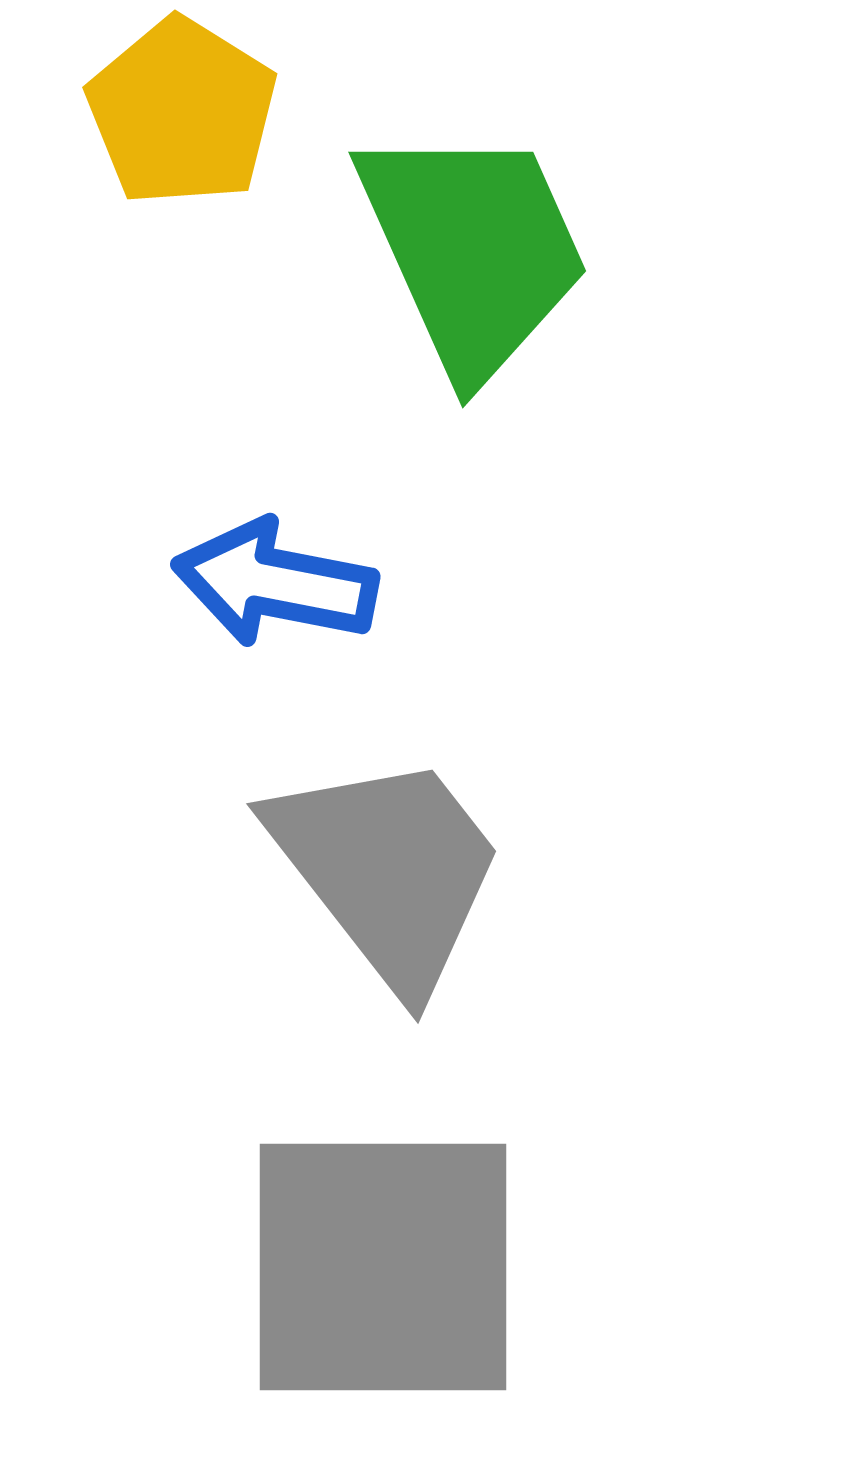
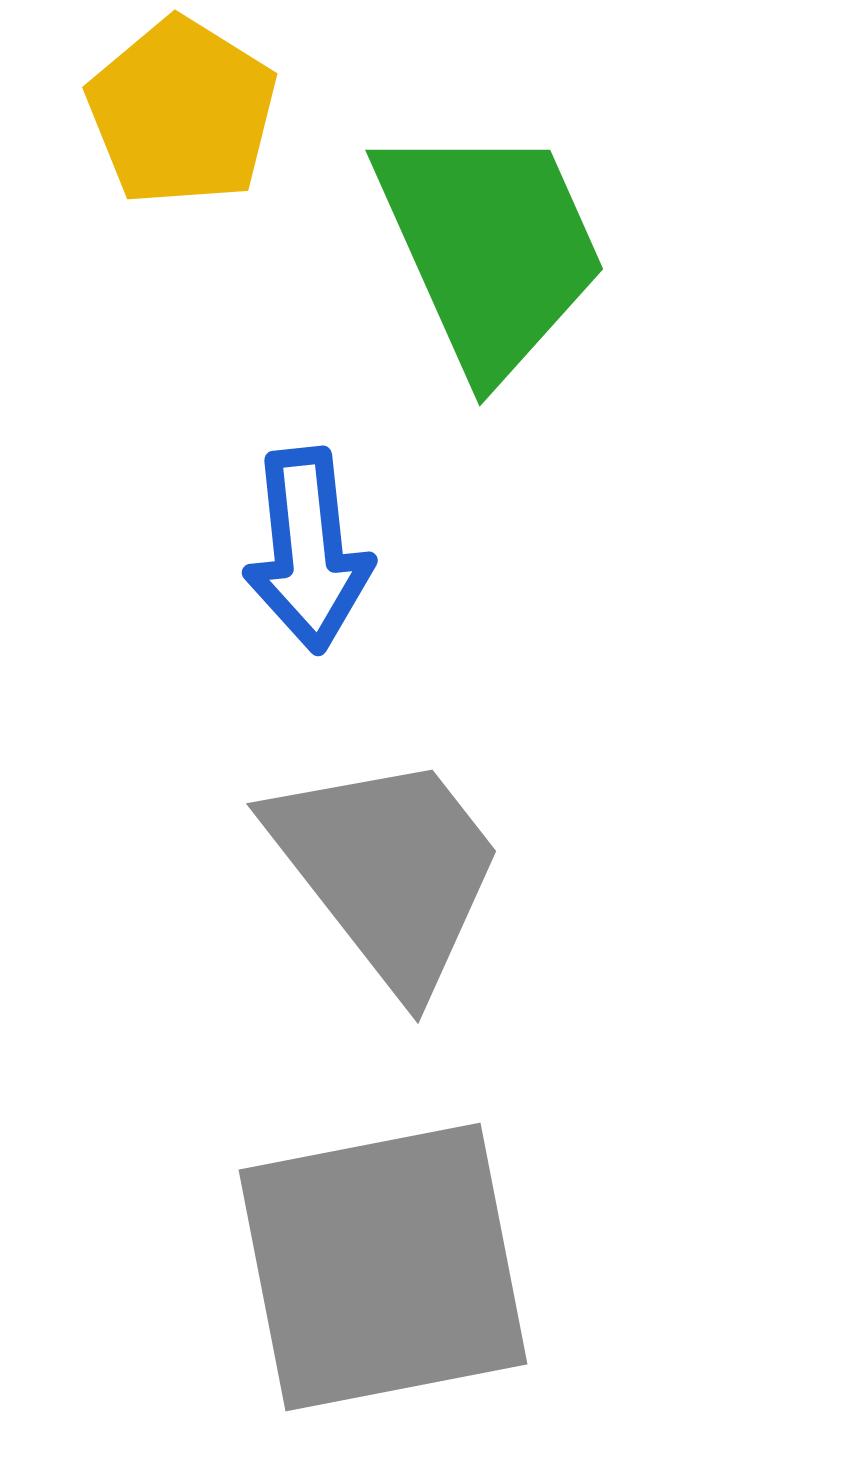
green trapezoid: moved 17 px right, 2 px up
blue arrow: moved 33 px right, 33 px up; rotated 107 degrees counterclockwise
gray square: rotated 11 degrees counterclockwise
